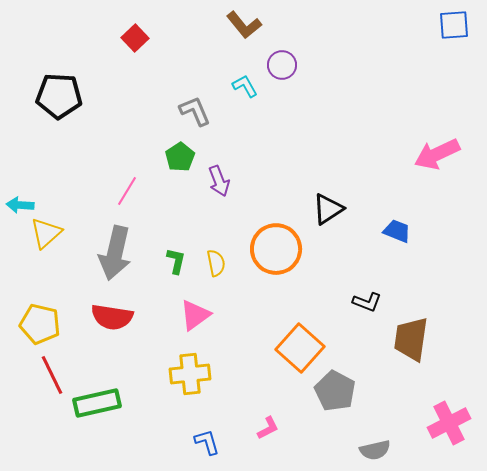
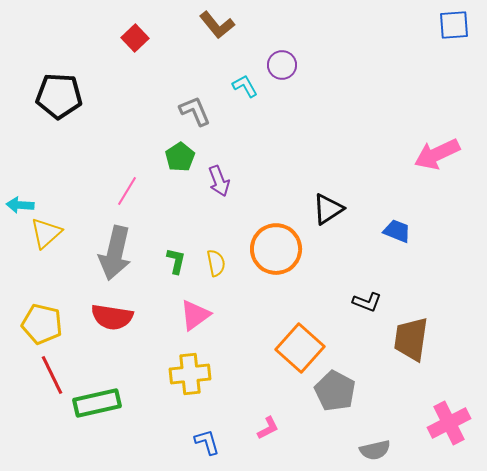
brown L-shape: moved 27 px left
yellow pentagon: moved 2 px right
